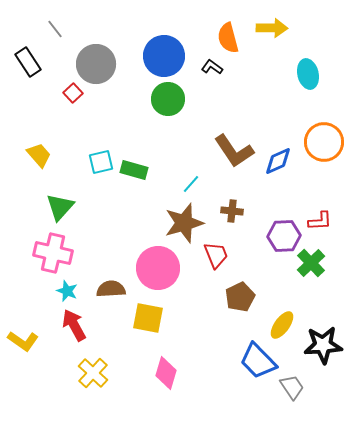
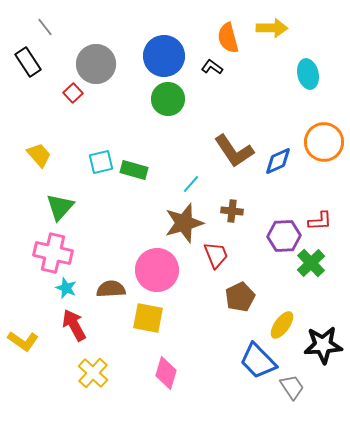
gray line: moved 10 px left, 2 px up
pink circle: moved 1 px left, 2 px down
cyan star: moved 1 px left, 3 px up
